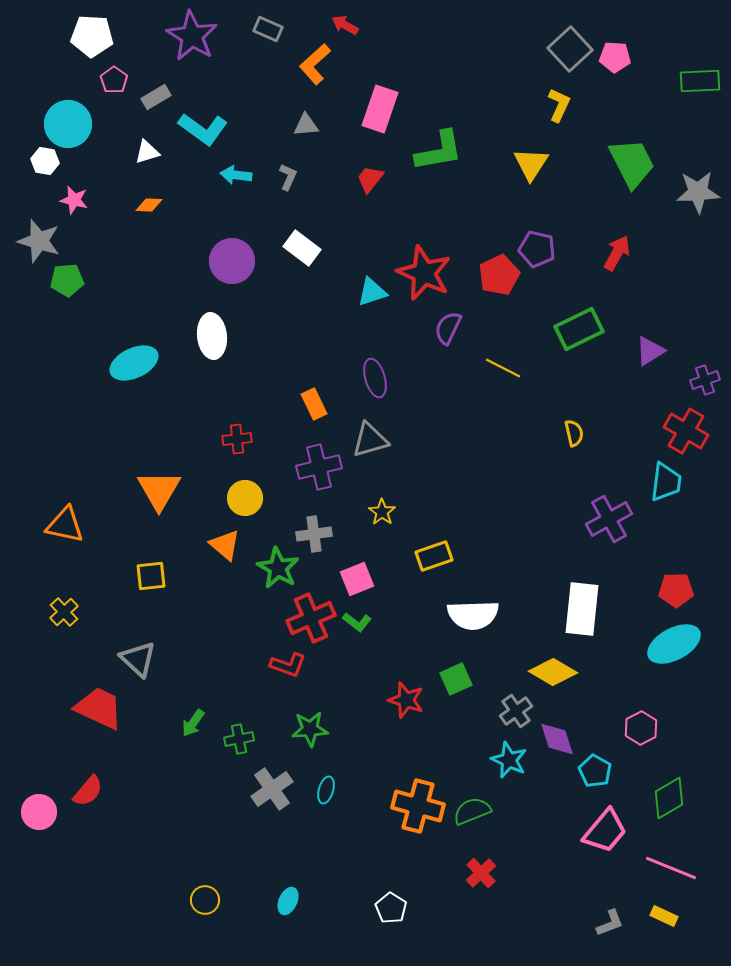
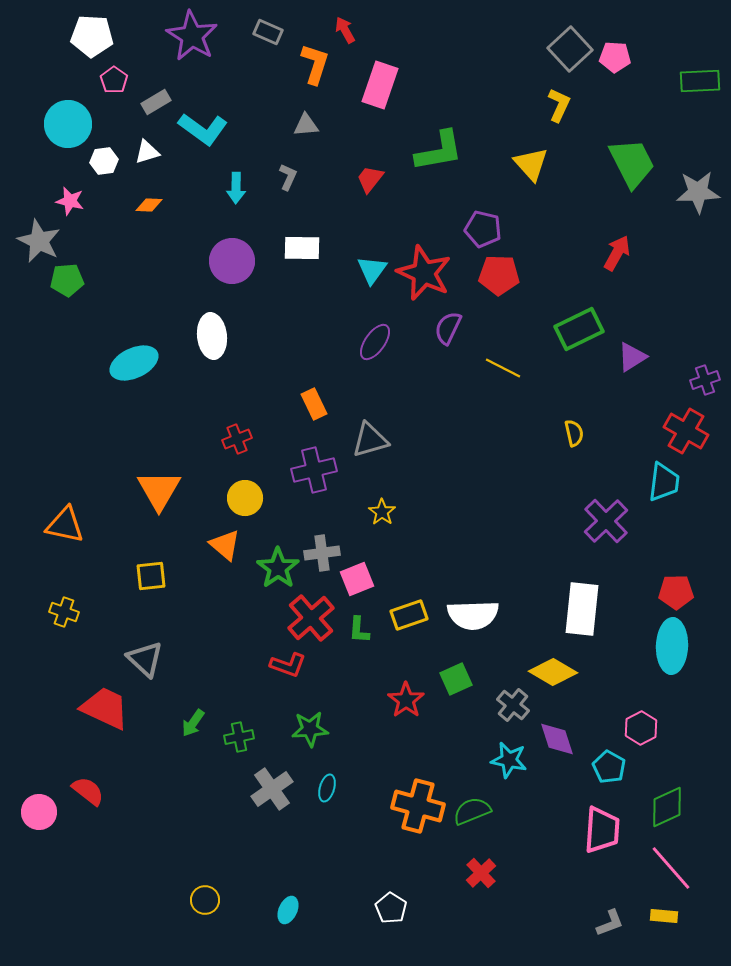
red arrow at (345, 25): moved 5 px down; rotated 32 degrees clockwise
gray rectangle at (268, 29): moved 3 px down
orange L-shape at (315, 64): rotated 150 degrees clockwise
gray rectangle at (156, 97): moved 5 px down
pink rectangle at (380, 109): moved 24 px up
white hexagon at (45, 161): moved 59 px right; rotated 16 degrees counterclockwise
yellow triangle at (531, 164): rotated 15 degrees counterclockwise
cyan arrow at (236, 175): moved 13 px down; rotated 96 degrees counterclockwise
pink star at (74, 200): moved 4 px left, 1 px down
gray star at (39, 241): rotated 9 degrees clockwise
white rectangle at (302, 248): rotated 36 degrees counterclockwise
purple pentagon at (537, 249): moved 54 px left, 20 px up
red pentagon at (499, 275): rotated 27 degrees clockwise
cyan triangle at (372, 292): moved 22 px up; rotated 36 degrees counterclockwise
purple triangle at (650, 351): moved 18 px left, 6 px down
purple ellipse at (375, 378): moved 36 px up; rotated 51 degrees clockwise
red cross at (237, 439): rotated 16 degrees counterclockwise
purple cross at (319, 467): moved 5 px left, 3 px down
cyan trapezoid at (666, 482): moved 2 px left
purple cross at (609, 519): moved 3 px left, 2 px down; rotated 15 degrees counterclockwise
gray cross at (314, 534): moved 8 px right, 19 px down
yellow rectangle at (434, 556): moved 25 px left, 59 px down
green star at (278, 568): rotated 6 degrees clockwise
red pentagon at (676, 590): moved 2 px down
yellow cross at (64, 612): rotated 28 degrees counterclockwise
red cross at (311, 618): rotated 18 degrees counterclockwise
green L-shape at (357, 622): moved 2 px right, 8 px down; rotated 56 degrees clockwise
cyan ellipse at (674, 644): moved 2 px left, 2 px down; rotated 60 degrees counterclockwise
gray triangle at (138, 659): moved 7 px right
red star at (406, 700): rotated 18 degrees clockwise
red trapezoid at (99, 708): moved 6 px right
gray cross at (516, 711): moved 3 px left, 6 px up; rotated 16 degrees counterclockwise
green cross at (239, 739): moved 2 px up
cyan star at (509, 760): rotated 12 degrees counterclockwise
cyan pentagon at (595, 771): moved 14 px right, 4 px up
cyan ellipse at (326, 790): moved 1 px right, 2 px up
red semicircle at (88, 791): rotated 92 degrees counterclockwise
green diamond at (669, 798): moved 2 px left, 9 px down; rotated 6 degrees clockwise
pink trapezoid at (605, 831): moved 3 px left, 1 px up; rotated 36 degrees counterclockwise
pink line at (671, 868): rotated 27 degrees clockwise
cyan ellipse at (288, 901): moved 9 px down
yellow rectangle at (664, 916): rotated 20 degrees counterclockwise
